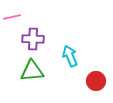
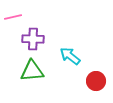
pink line: moved 1 px right
cyan arrow: rotated 30 degrees counterclockwise
